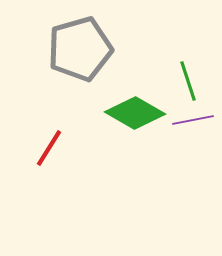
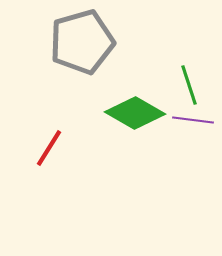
gray pentagon: moved 2 px right, 7 px up
green line: moved 1 px right, 4 px down
purple line: rotated 18 degrees clockwise
